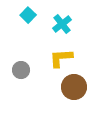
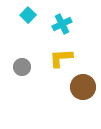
cyan cross: rotated 12 degrees clockwise
gray circle: moved 1 px right, 3 px up
brown circle: moved 9 px right
